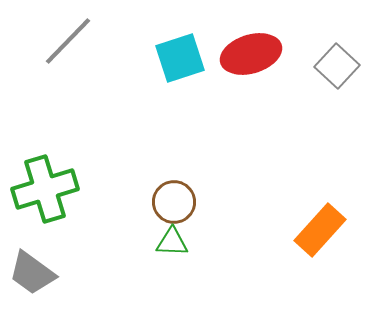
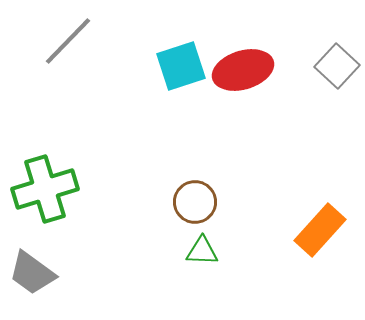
red ellipse: moved 8 px left, 16 px down
cyan square: moved 1 px right, 8 px down
brown circle: moved 21 px right
green triangle: moved 30 px right, 9 px down
